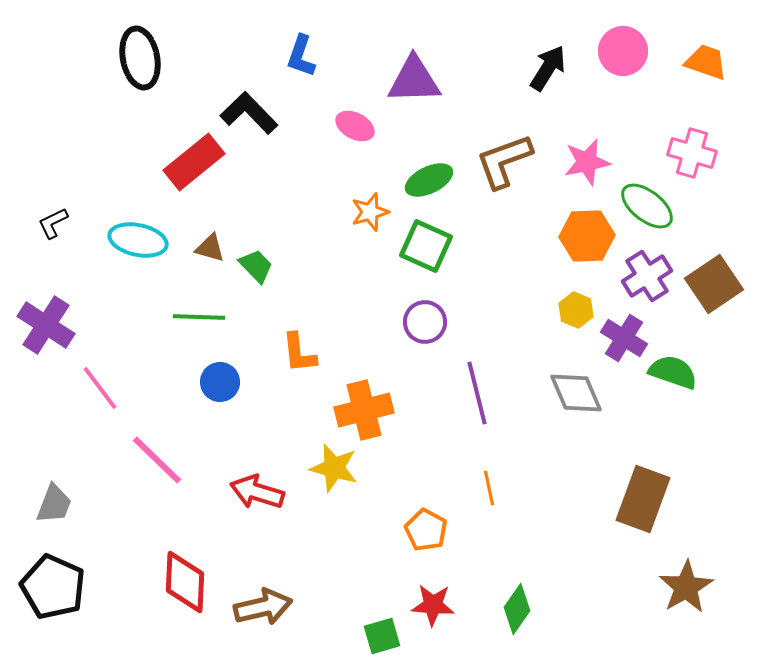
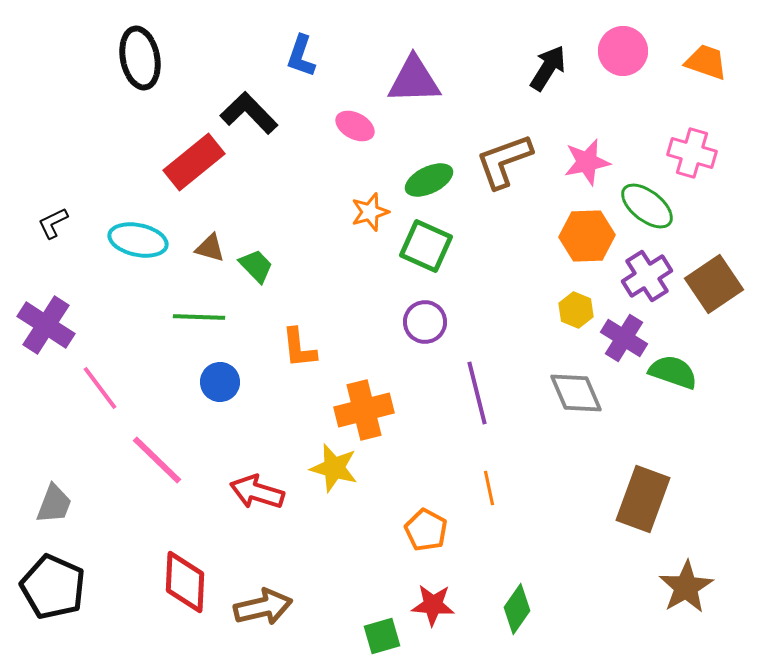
orange L-shape at (299, 353): moved 5 px up
